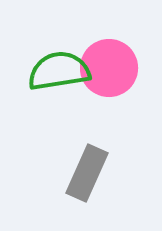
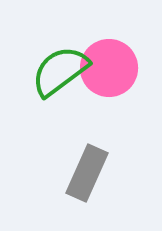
green semicircle: moved 1 px right; rotated 28 degrees counterclockwise
